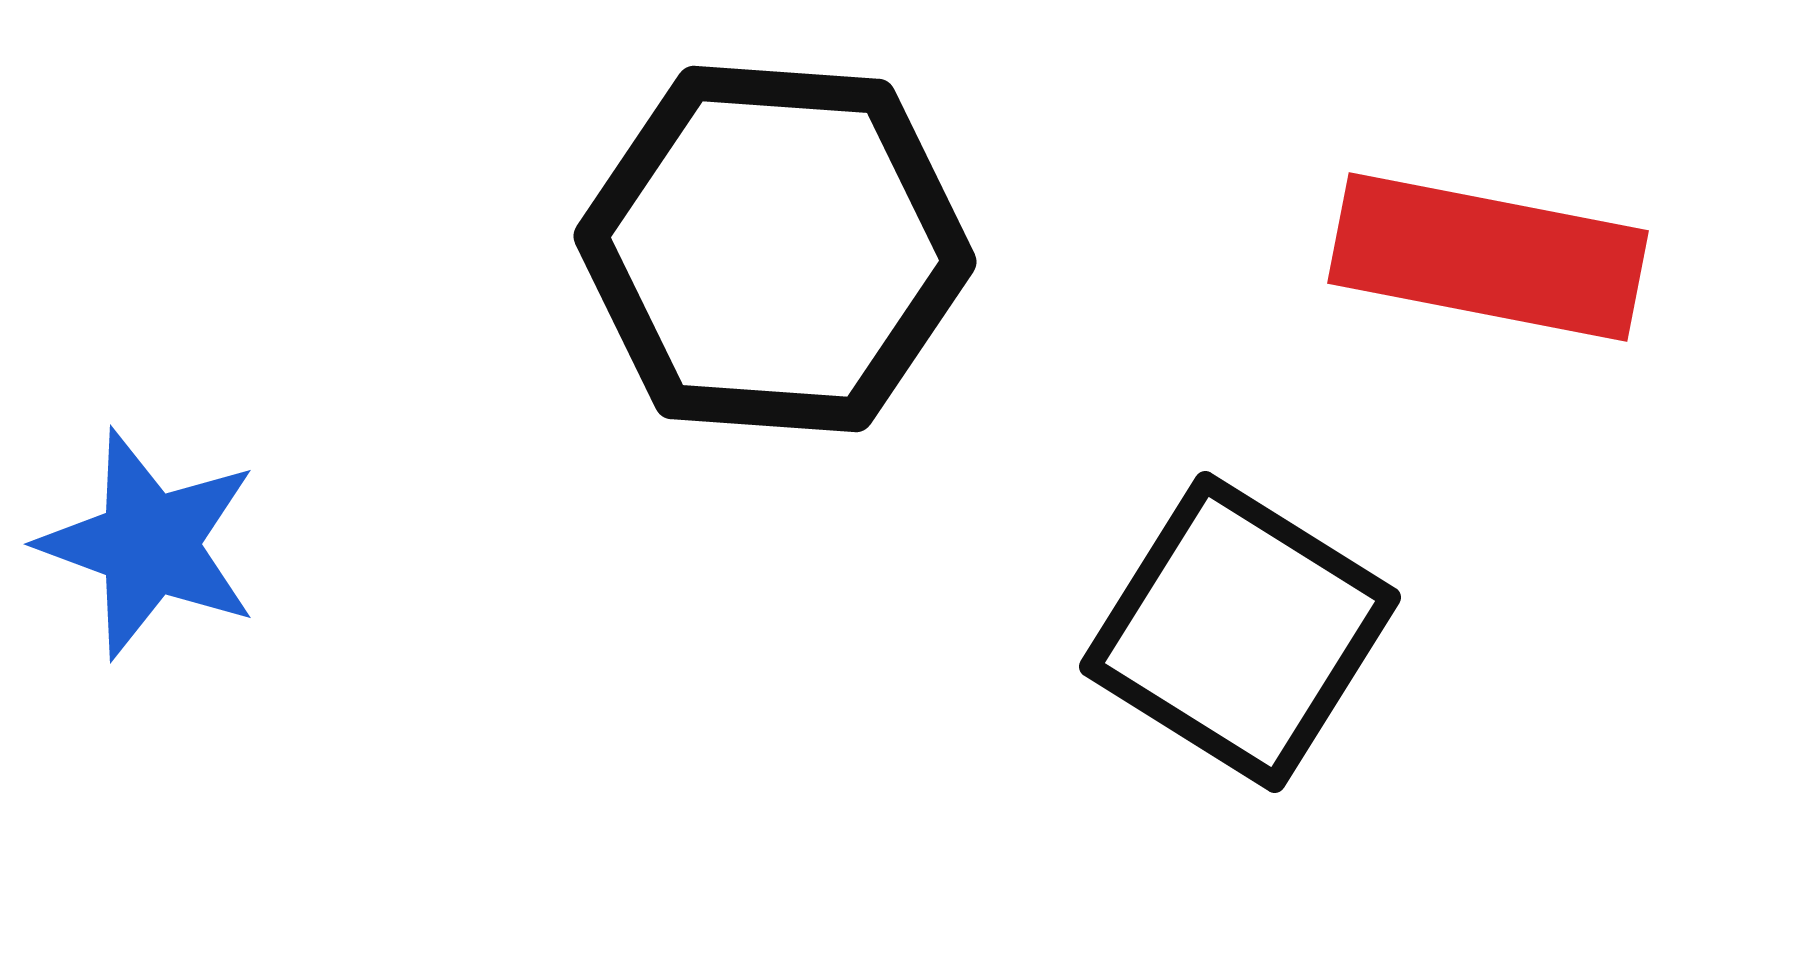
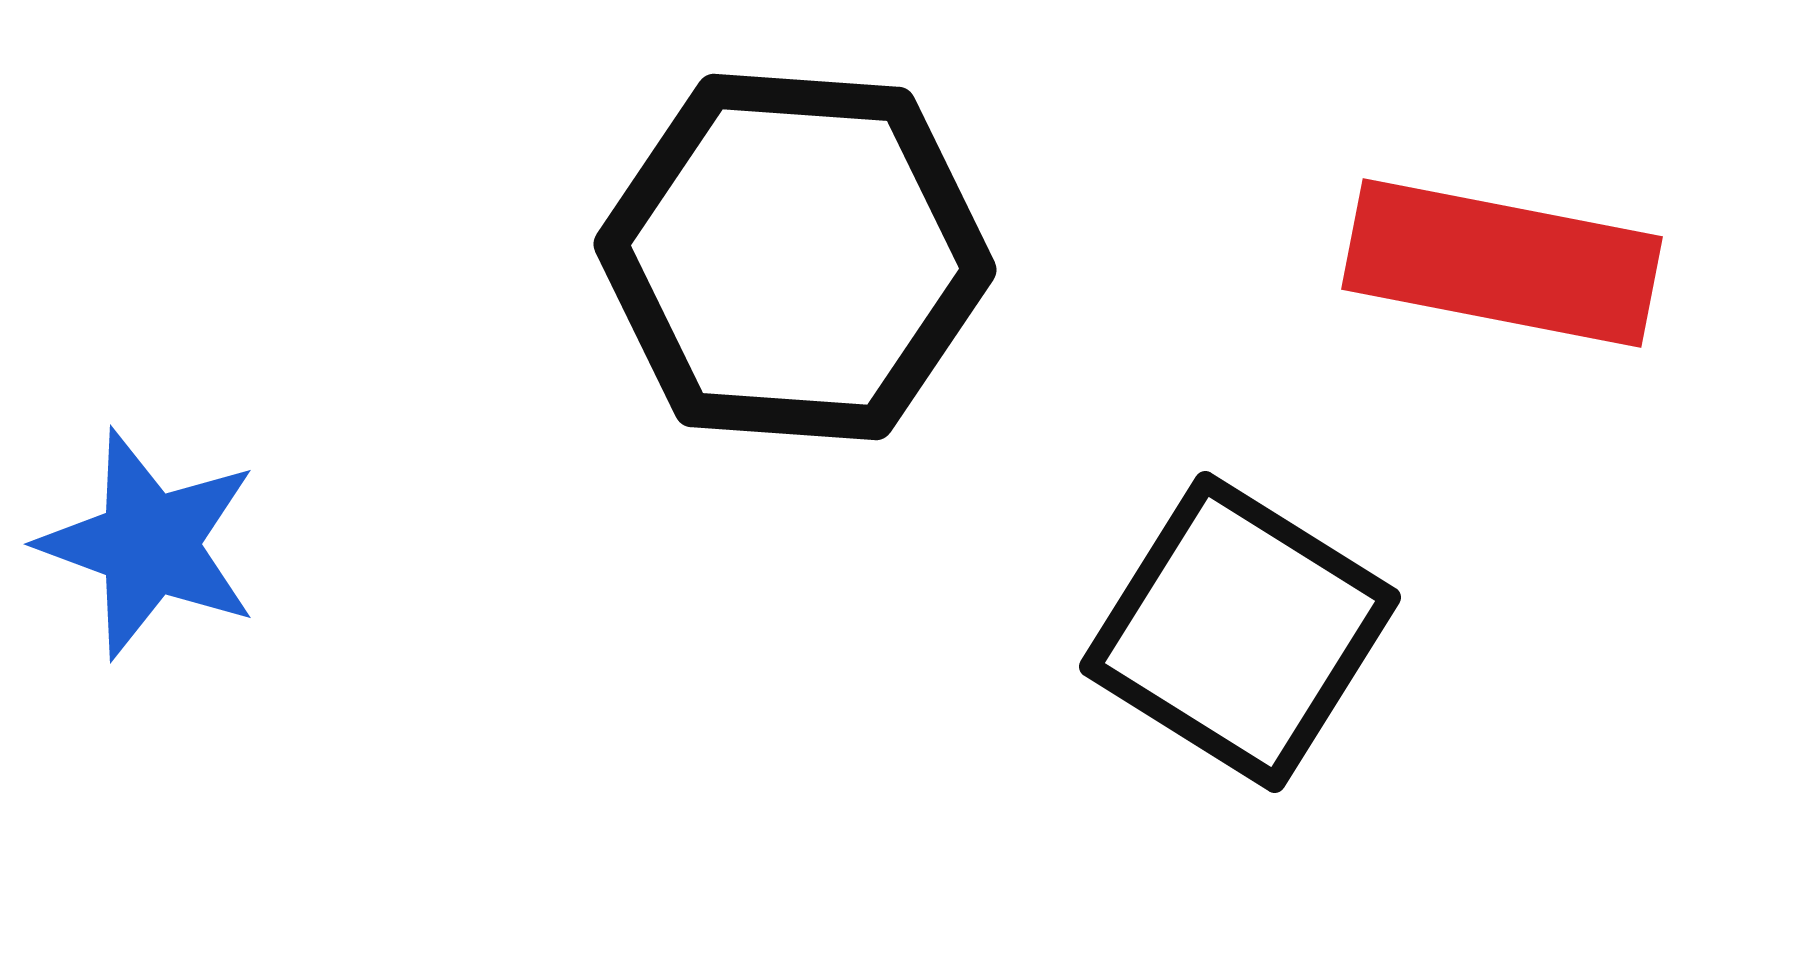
black hexagon: moved 20 px right, 8 px down
red rectangle: moved 14 px right, 6 px down
